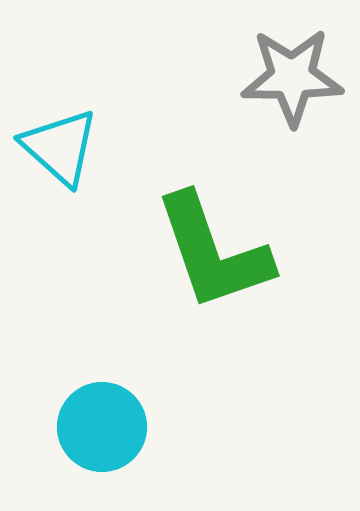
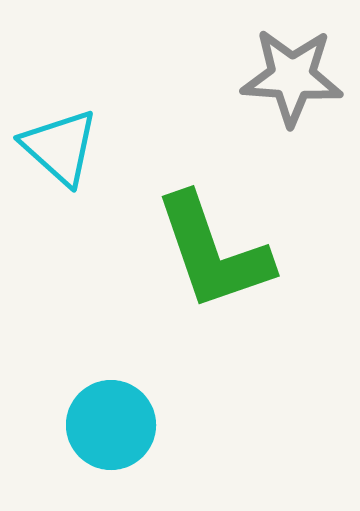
gray star: rotated 4 degrees clockwise
cyan circle: moved 9 px right, 2 px up
